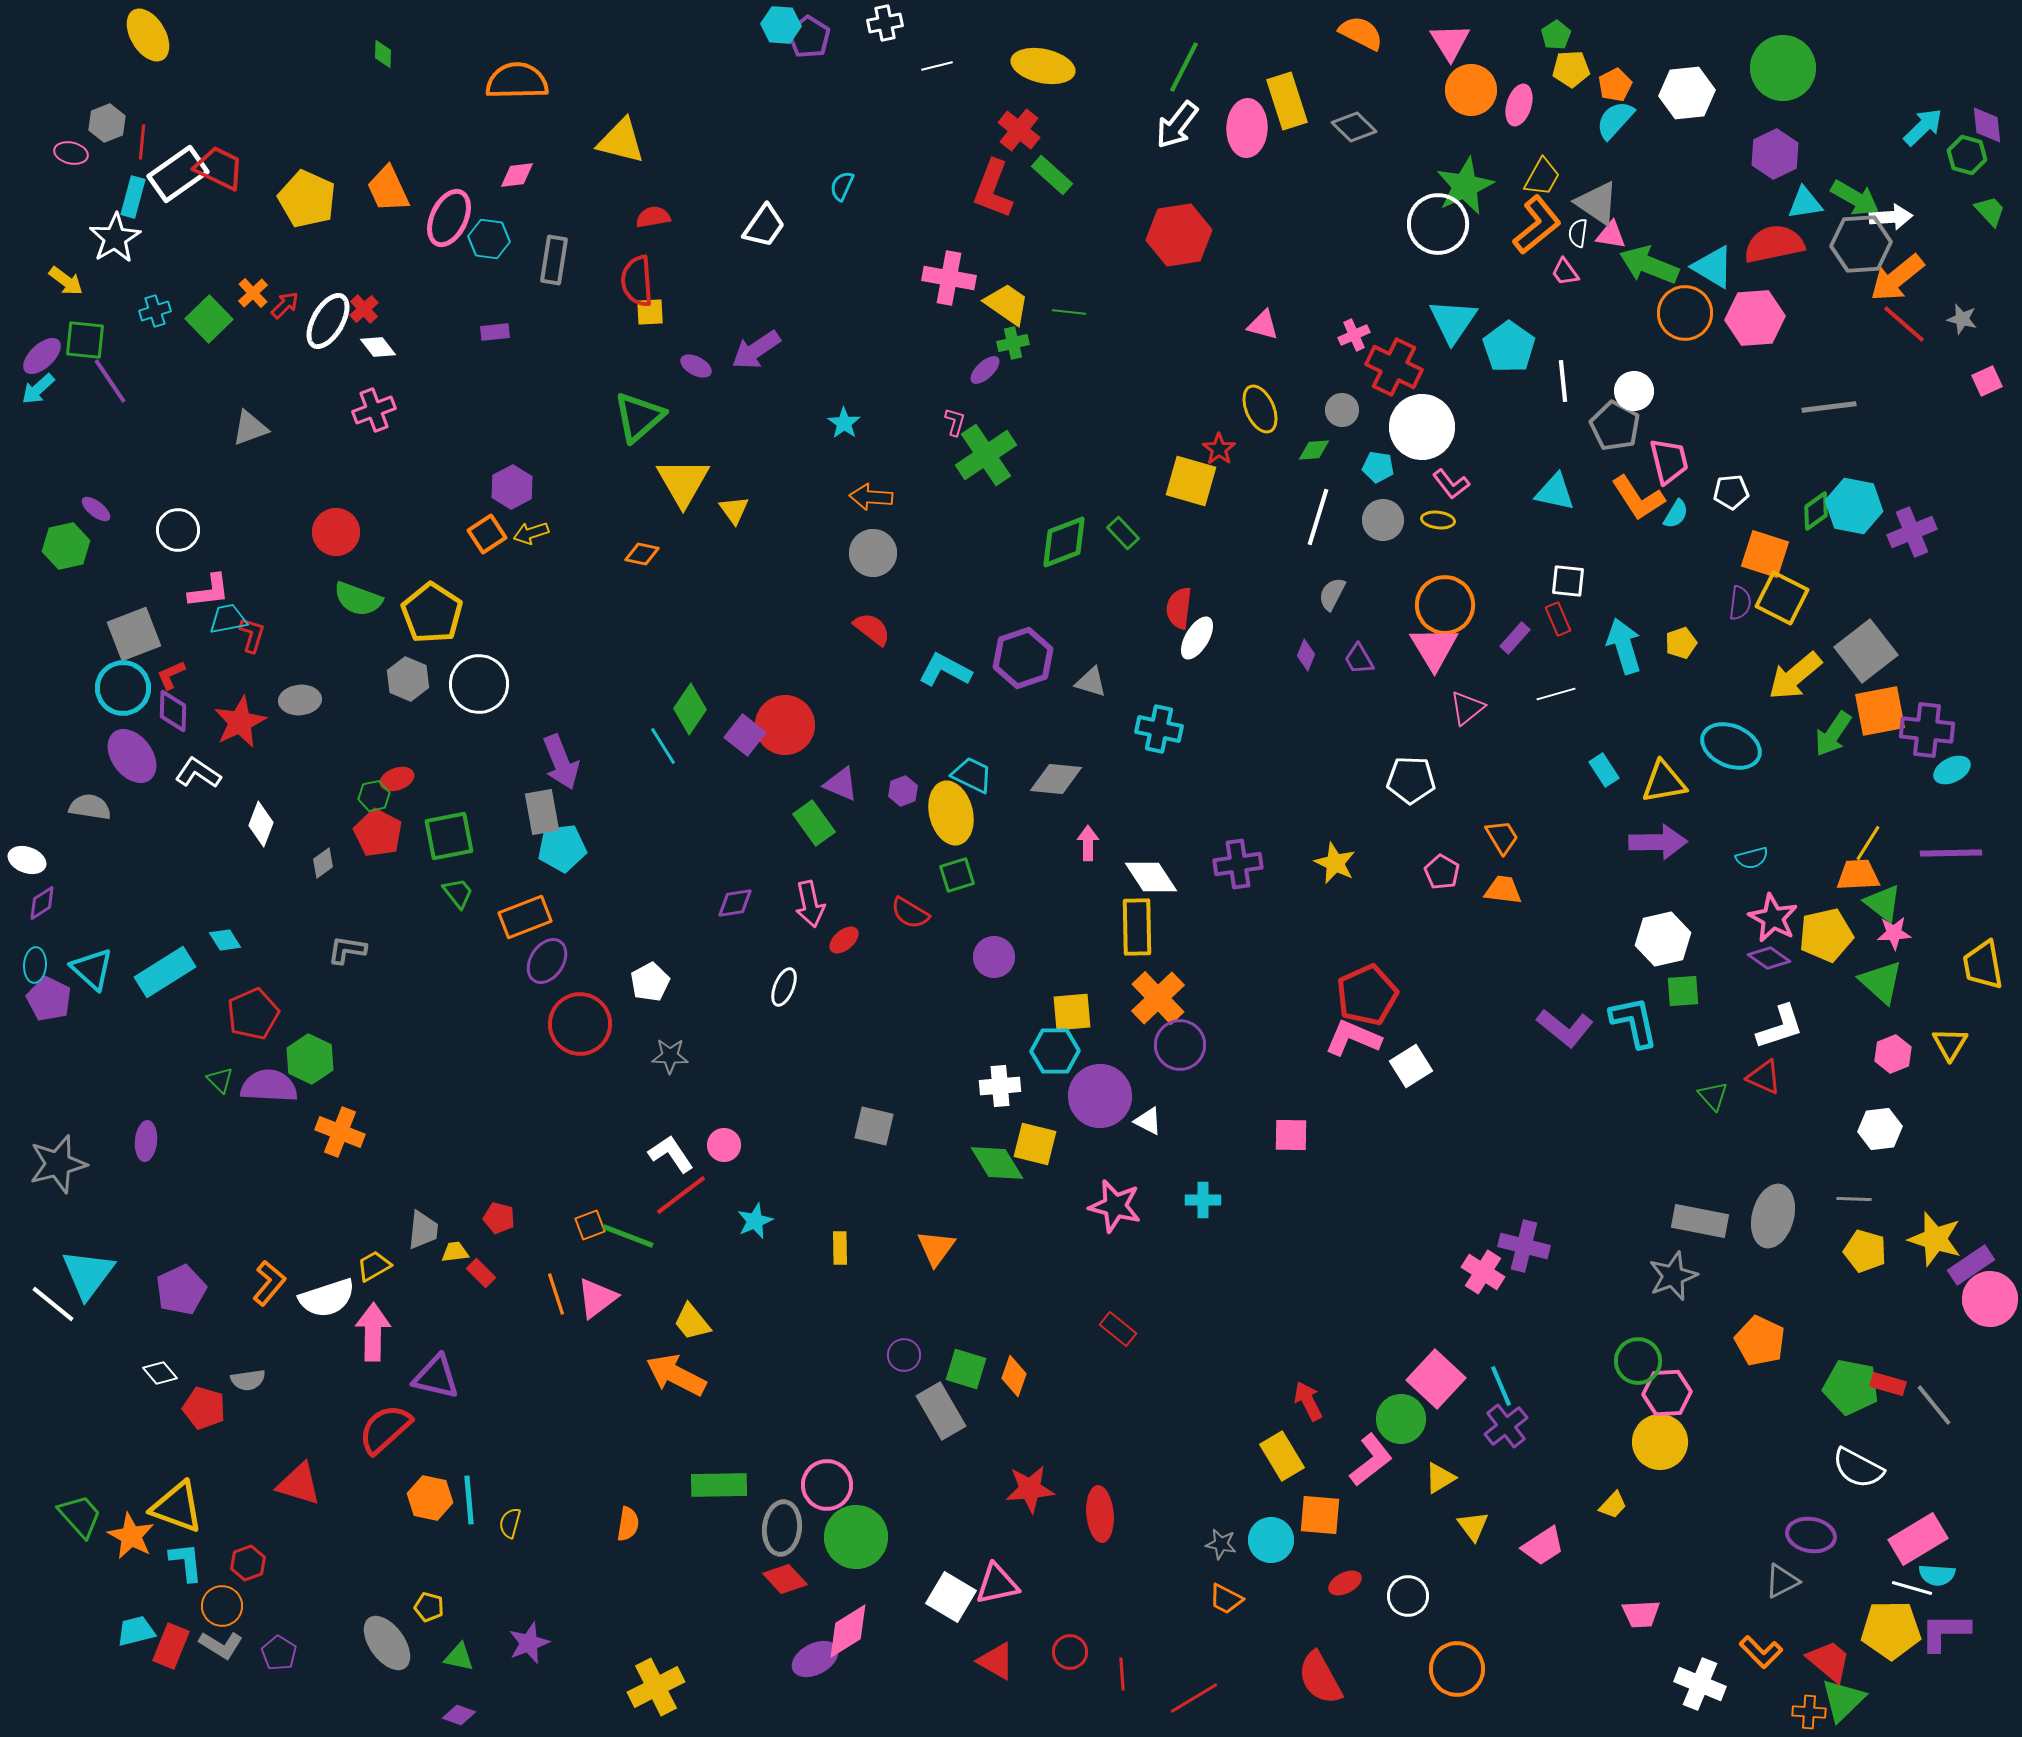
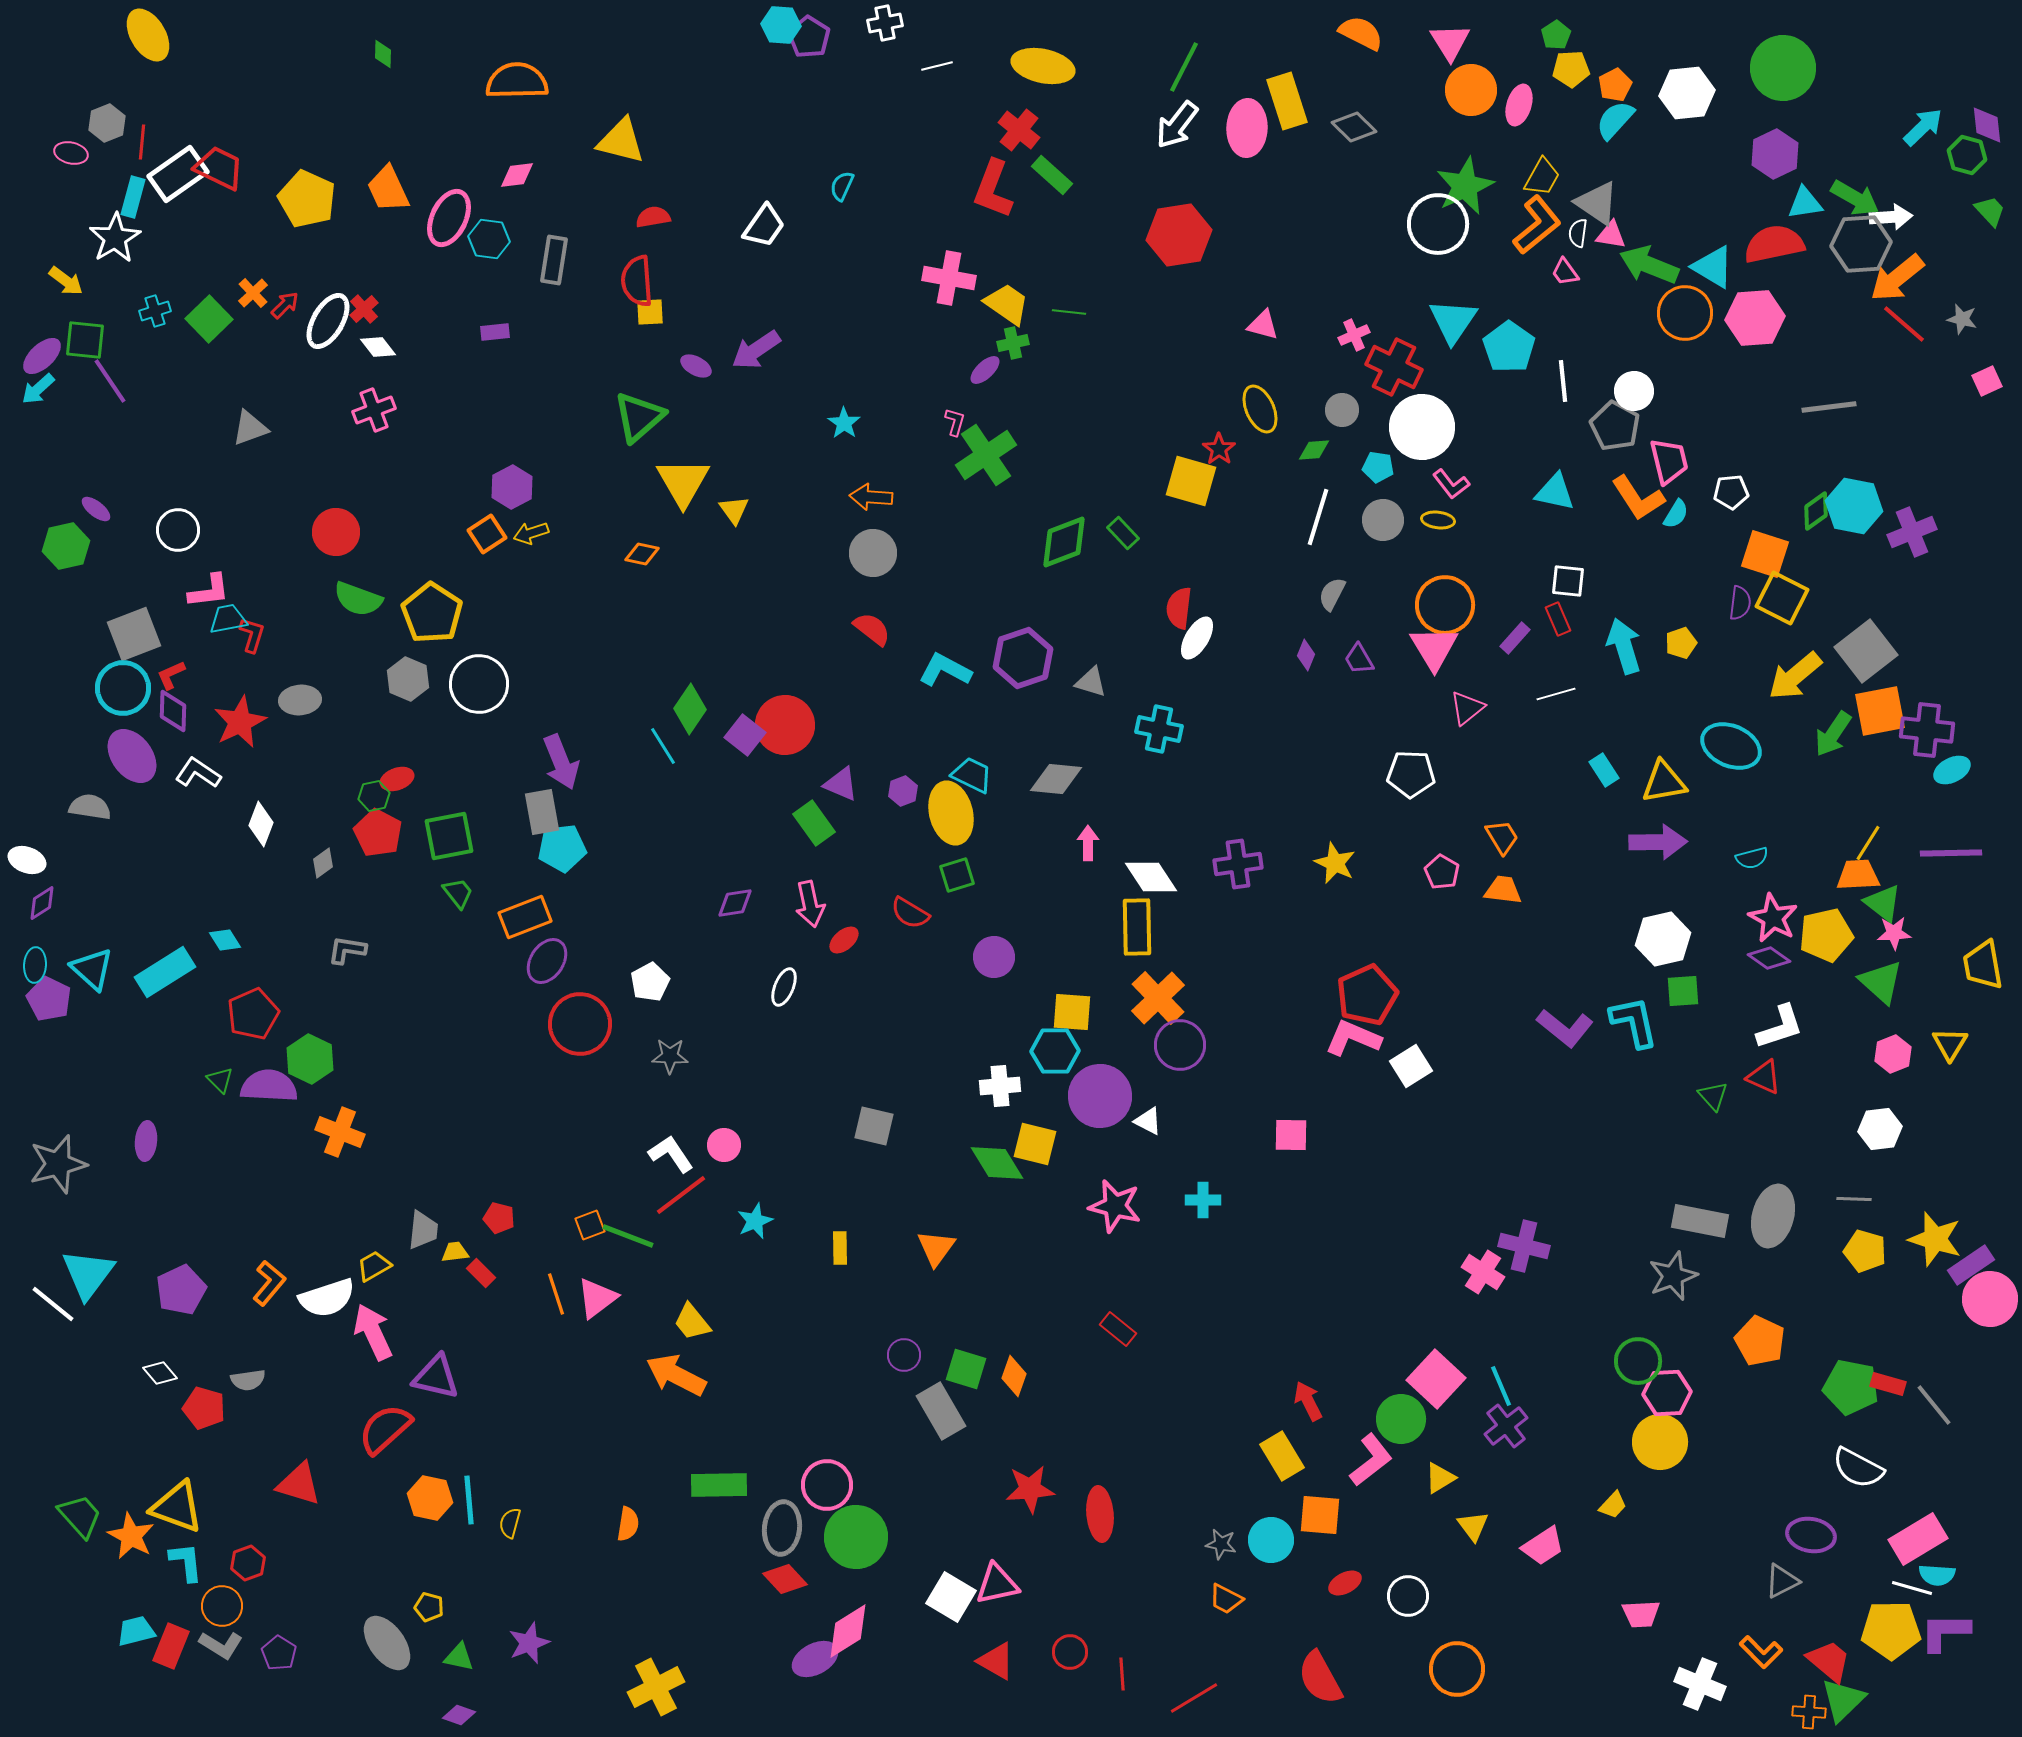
white pentagon at (1411, 780): moved 6 px up
yellow square at (1072, 1012): rotated 9 degrees clockwise
pink arrow at (373, 1332): rotated 26 degrees counterclockwise
